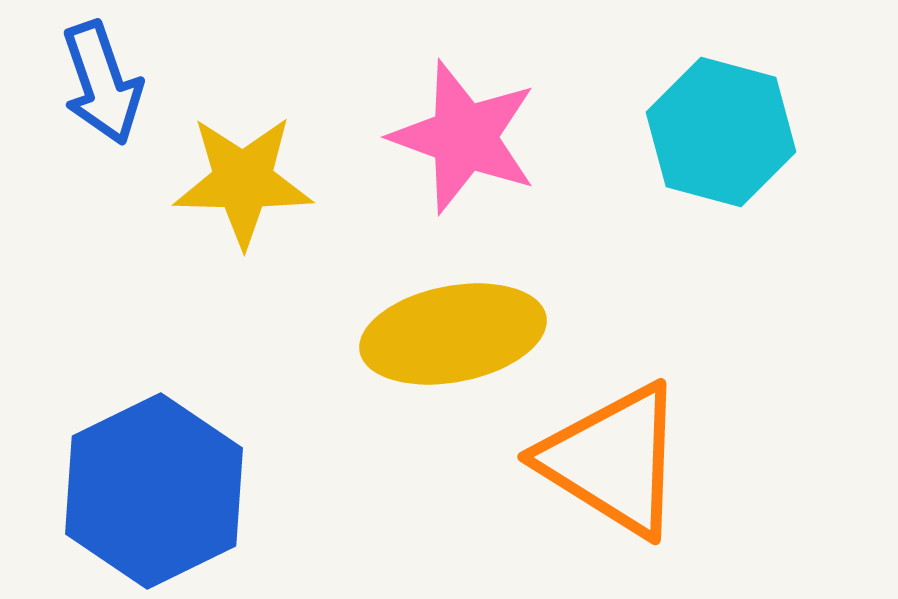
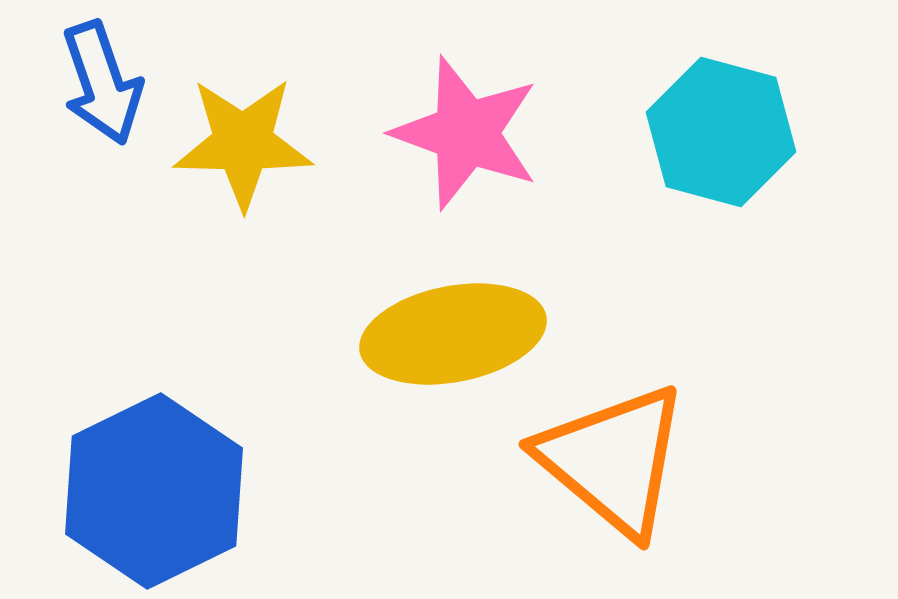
pink star: moved 2 px right, 4 px up
yellow star: moved 38 px up
orange triangle: rotated 8 degrees clockwise
